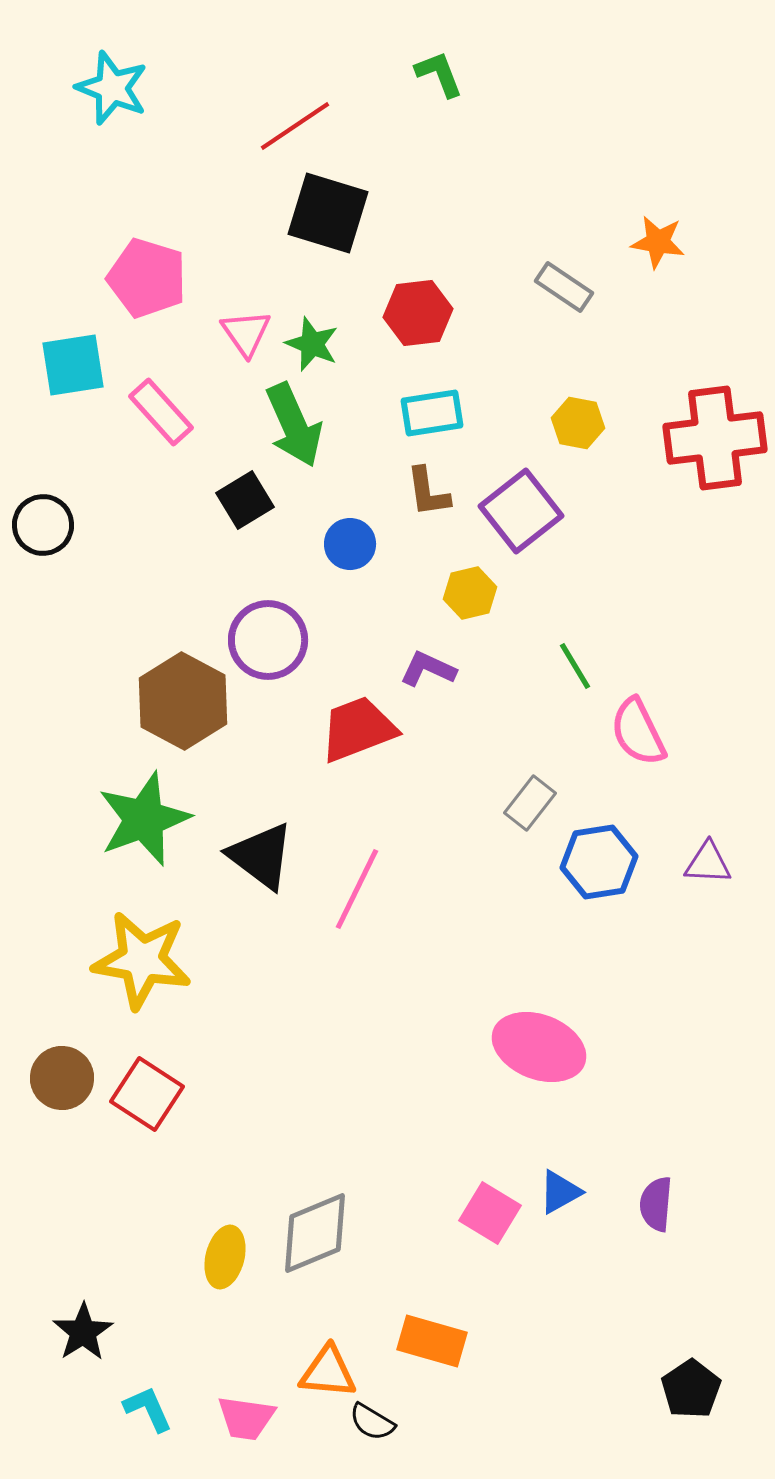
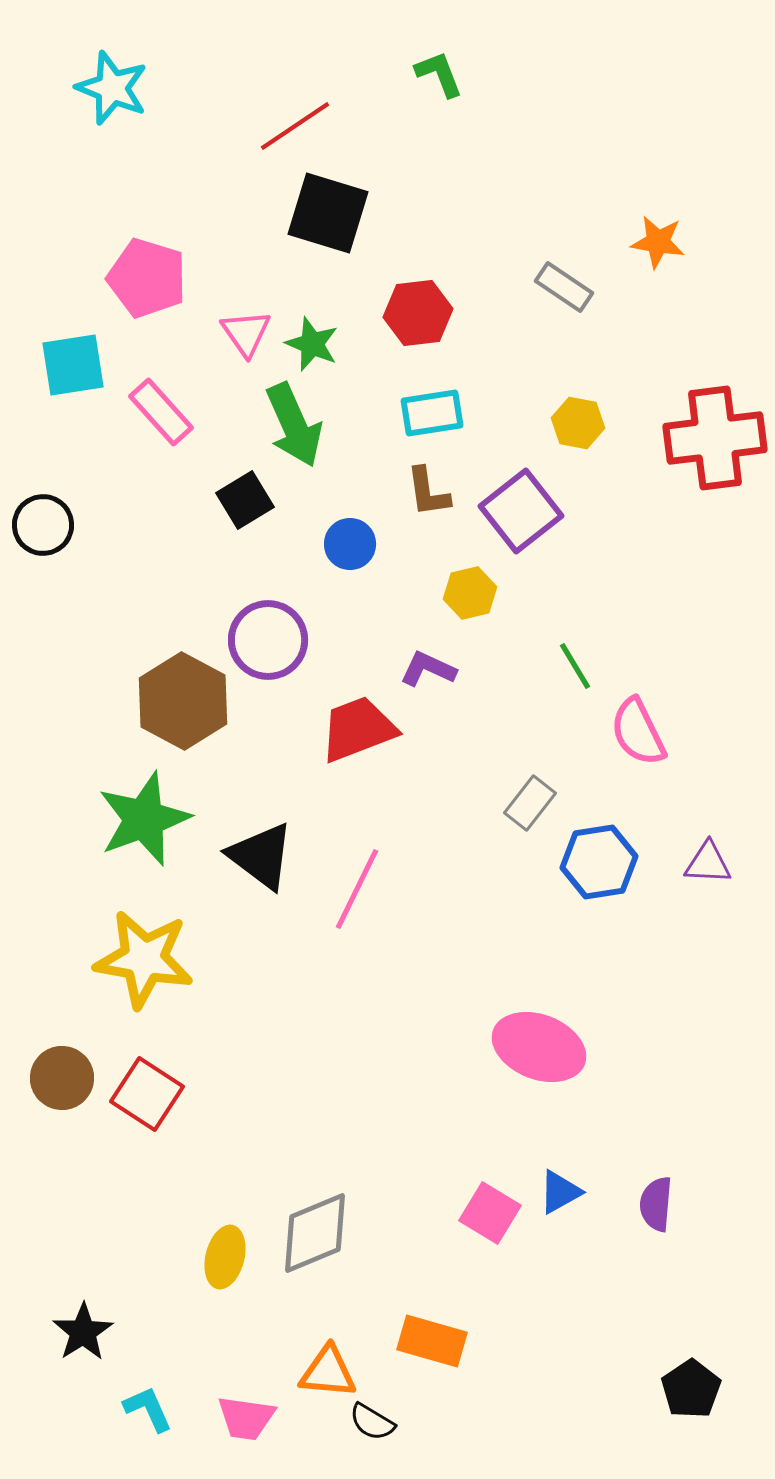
yellow star at (142, 960): moved 2 px right, 1 px up
